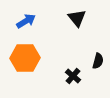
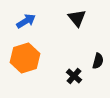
orange hexagon: rotated 16 degrees counterclockwise
black cross: moved 1 px right
